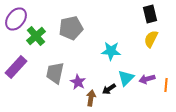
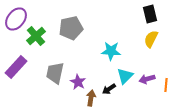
cyan triangle: moved 1 px left, 2 px up
